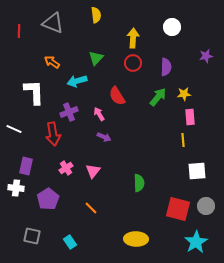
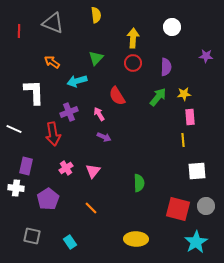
purple star: rotated 16 degrees clockwise
